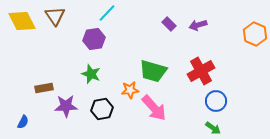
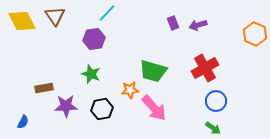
purple rectangle: moved 4 px right, 1 px up; rotated 24 degrees clockwise
red cross: moved 4 px right, 3 px up
